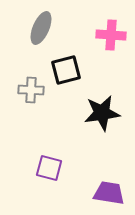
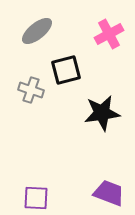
gray ellipse: moved 4 px left, 3 px down; rotated 28 degrees clockwise
pink cross: moved 2 px left, 1 px up; rotated 32 degrees counterclockwise
gray cross: rotated 15 degrees clockwise
purple square: moved 13 px left, 30 px down; rotated 12 degrees counterclockwise
purple trapezoid: rotated 12 degrees clockwise
